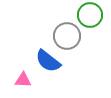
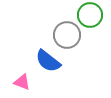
gray circle: moved 1 px up
pink triangle: moved 1 px left, 2 px down; rotated 18 degrees clockwise
